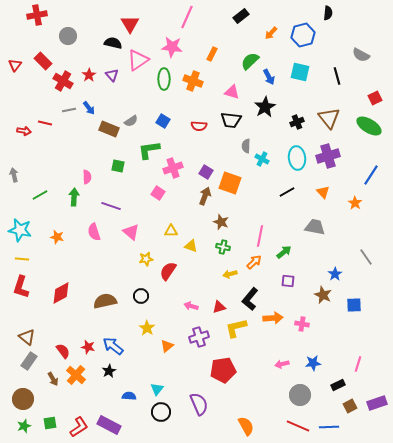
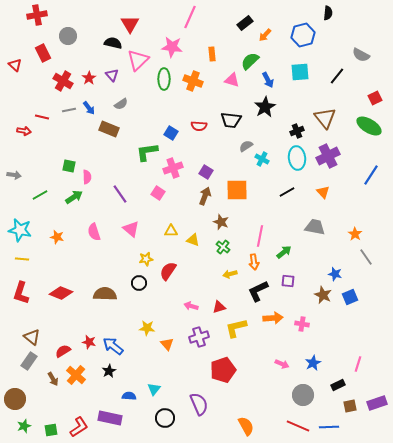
black rectangle at (241, 16): moved 4 px right, 7 px down
pink line at (187, 17): moved 3 px right
orange arrow at (271, 33): moved 6 px left, 2 px down
orange rectangle at (212, 54): rotated 32 degrees counterclockwise
pink triangle at (138, 60): rotated 10 degrees counterclockwise
red rectangle at (43, 61): moved 8 px up; rotated 18 degrees clockwise
red triangle at (15, 65): rotated 24 degrees counterclockwise
cyan square at (300, 72): rotated 18 degrees counterclockwise
red star at (89, 75): moved 3 px down
black line at (337, 76): rotated 54 degrees clockwise
blue arrow at (269, 77): moved 1 px left, 3 px down
pink triangle at (232, 92): moved 12 px up
brown triangle at (329, 118): moved 4 px left
gray semicircle at (131, 121): moved 10 px left, 17 px up
blue square at (163, 121): moved 8 px right, 12 px down
black cross at (297, 122): moved 9 px down
red line at (45, 123): moved 3 px left, 6 px up
gray semicircle at (246, 146): rotated 56 degrees clockwise
green L-shape at (149, 150): moved 2 px left, 2 px down
purple cross at (328, 156): rotated 10 degrees counterclockwise
green square at (118, 166): moved 49 px left
gray arrow at (14, 175): rotated 112 degrees clockwise
orange square at (230, 183): moved 7 px right, 7 px down; rotated 20 degrees counterclockwise
green arrow at (74, 197): rotated 54 degrees clockwise
orange star at (355, 203): moved 31 px down
purple line at (111, 206): moved 9 px right, 12 px up; rotated 36 degrees clockwise
pink triangle at (131, 232): moved 3 px up
yellow triangle at (191, 246): moved 2 px right, 6 px up
green cross at (223, 247): rotated 24 degrees clockwise
orange arrow at (254, 262): rotated 126 degrees clockwise
blue star at (335, 274): rotated 24 degrees counterclockwise
red L-shape at (21, 287): moved 6 px down
red diamond at (61, 293): rotated 50 degrees clockwise
black circle at (141, 296): moved 2 px left, 13 px up
black L-shape at (250, 299): moved 8 px right, 8 px up; rotated 25 degrees clockwise
brown semicircle at (105, 301): moved 7 px up; rotated 15 degrees clockwise
blue square at (354, 305): moved 4 px left, 8 px up; rotated 21 degrees counterclockwise
yellow star at (147, 328): rotated 28 degrees counterclockwise
brown triangle at (27, 337): moved 5 px right
orange triangle at (167, 346): moved 2 px up; rotated 32 degrees counterclockwise
red star at (88, 347): moved 1 px right, 5 px up
red semicircle at (63, 351): rotated 84 degrees counterclockwise
blue star at (313, 363): rotated 21 degrees counterclockwise
pink arrow at (282, 364): rotated 144 degrees counterclockwise
red pentagon at (223, 370): rotated 10 degrees counterclockwise
cyan triangle at (157, 389): moved 3 px left
gray circle at (300, 395): moved 3 px right
brown circle at (23, 399): moved 8 px left
brown square at (350, 406): rotated 16 degrees clockwise
black circle at (161, 412): moved 4 px right, 6 px down
green square at (50, 423): moved 1 px right, 7 px down
purple rectangle at (109, 425): moved 1 px right, 7 px up; rotated 15 degrees counterclockwise
